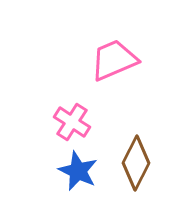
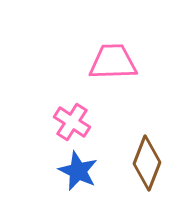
pink trapezoid: moved 1 px left, 2 px down; rotated 21 degrees clockwise
brown diamond: moved 11 px right; rotated 6 degrees counterclockwise
